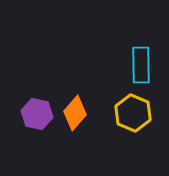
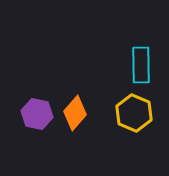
yellow hexagon: moved 1 px right
